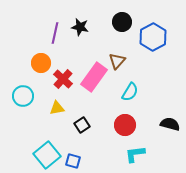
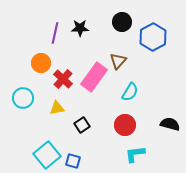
black star: moved 1 px down; rotated 12 degrees counterclockwise
brown triangle: moved 1 px right
cyan circle: moved 2 px down
